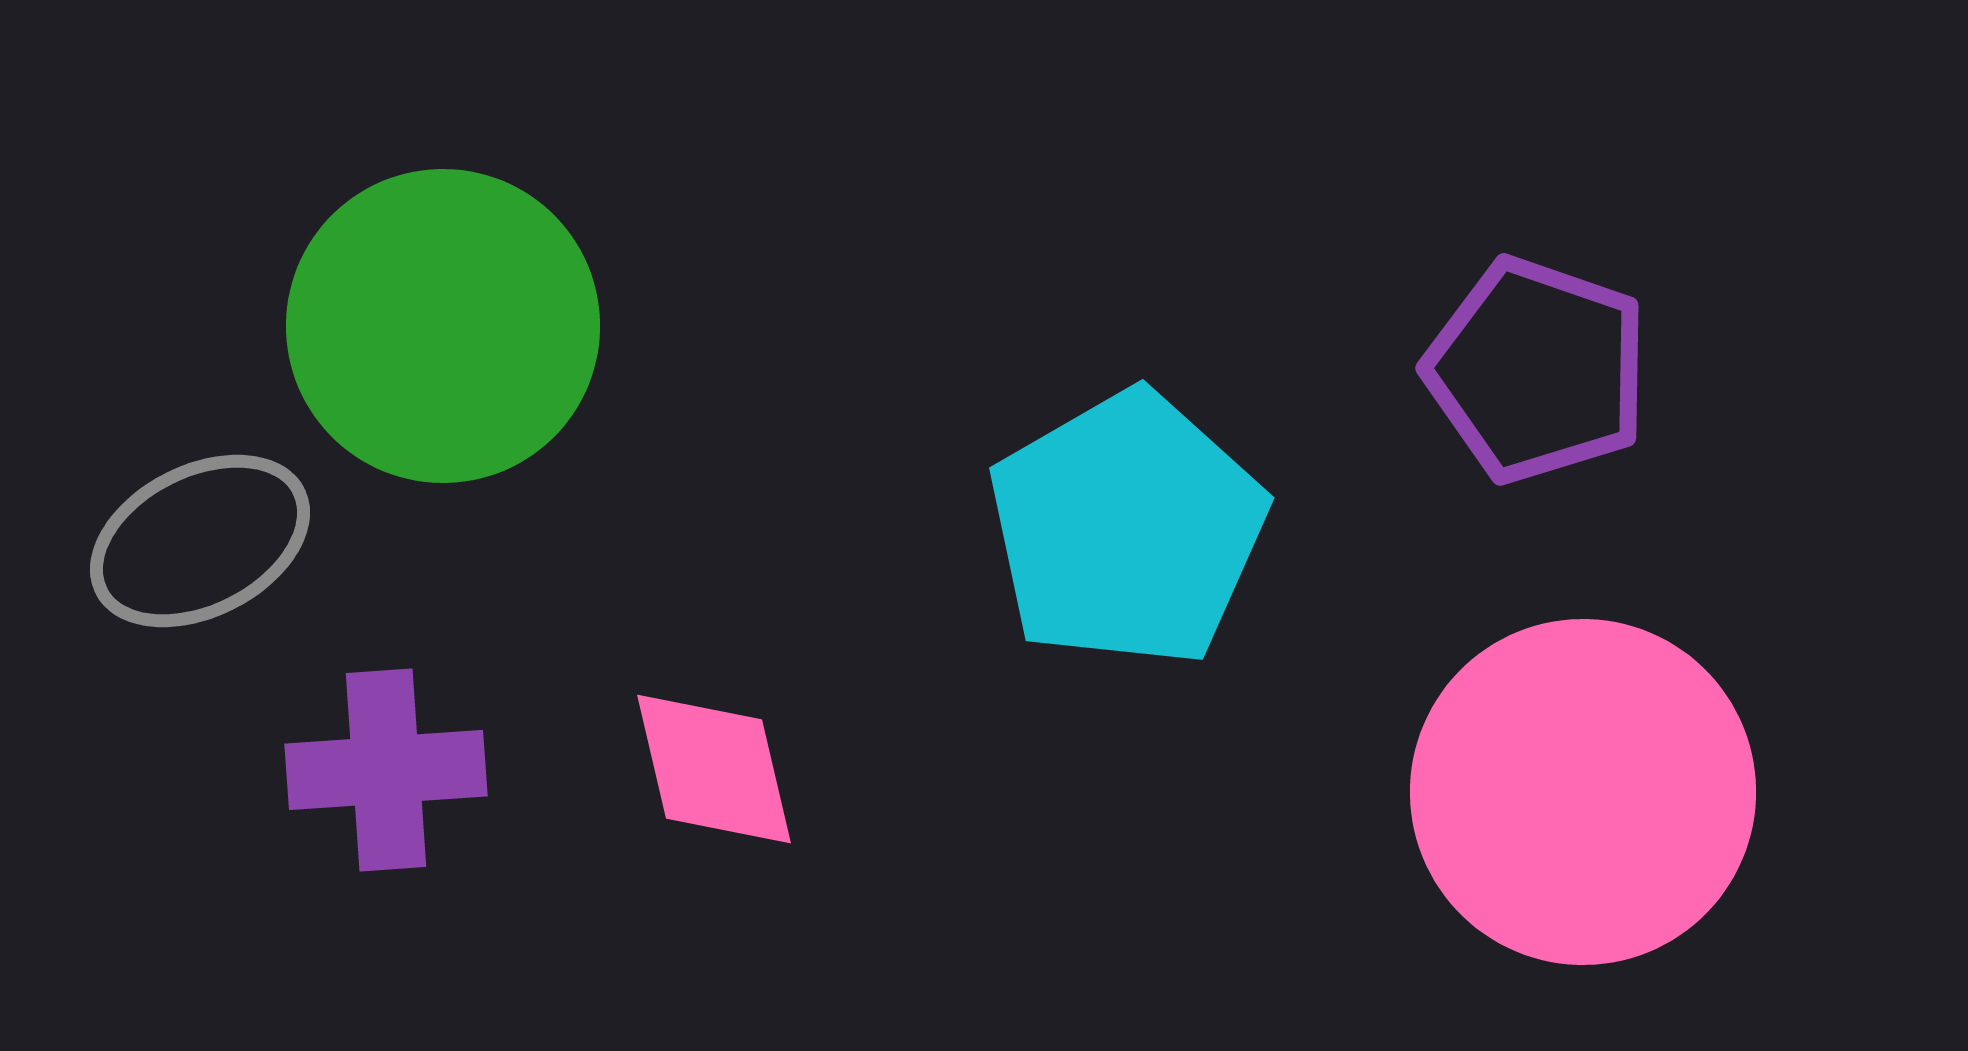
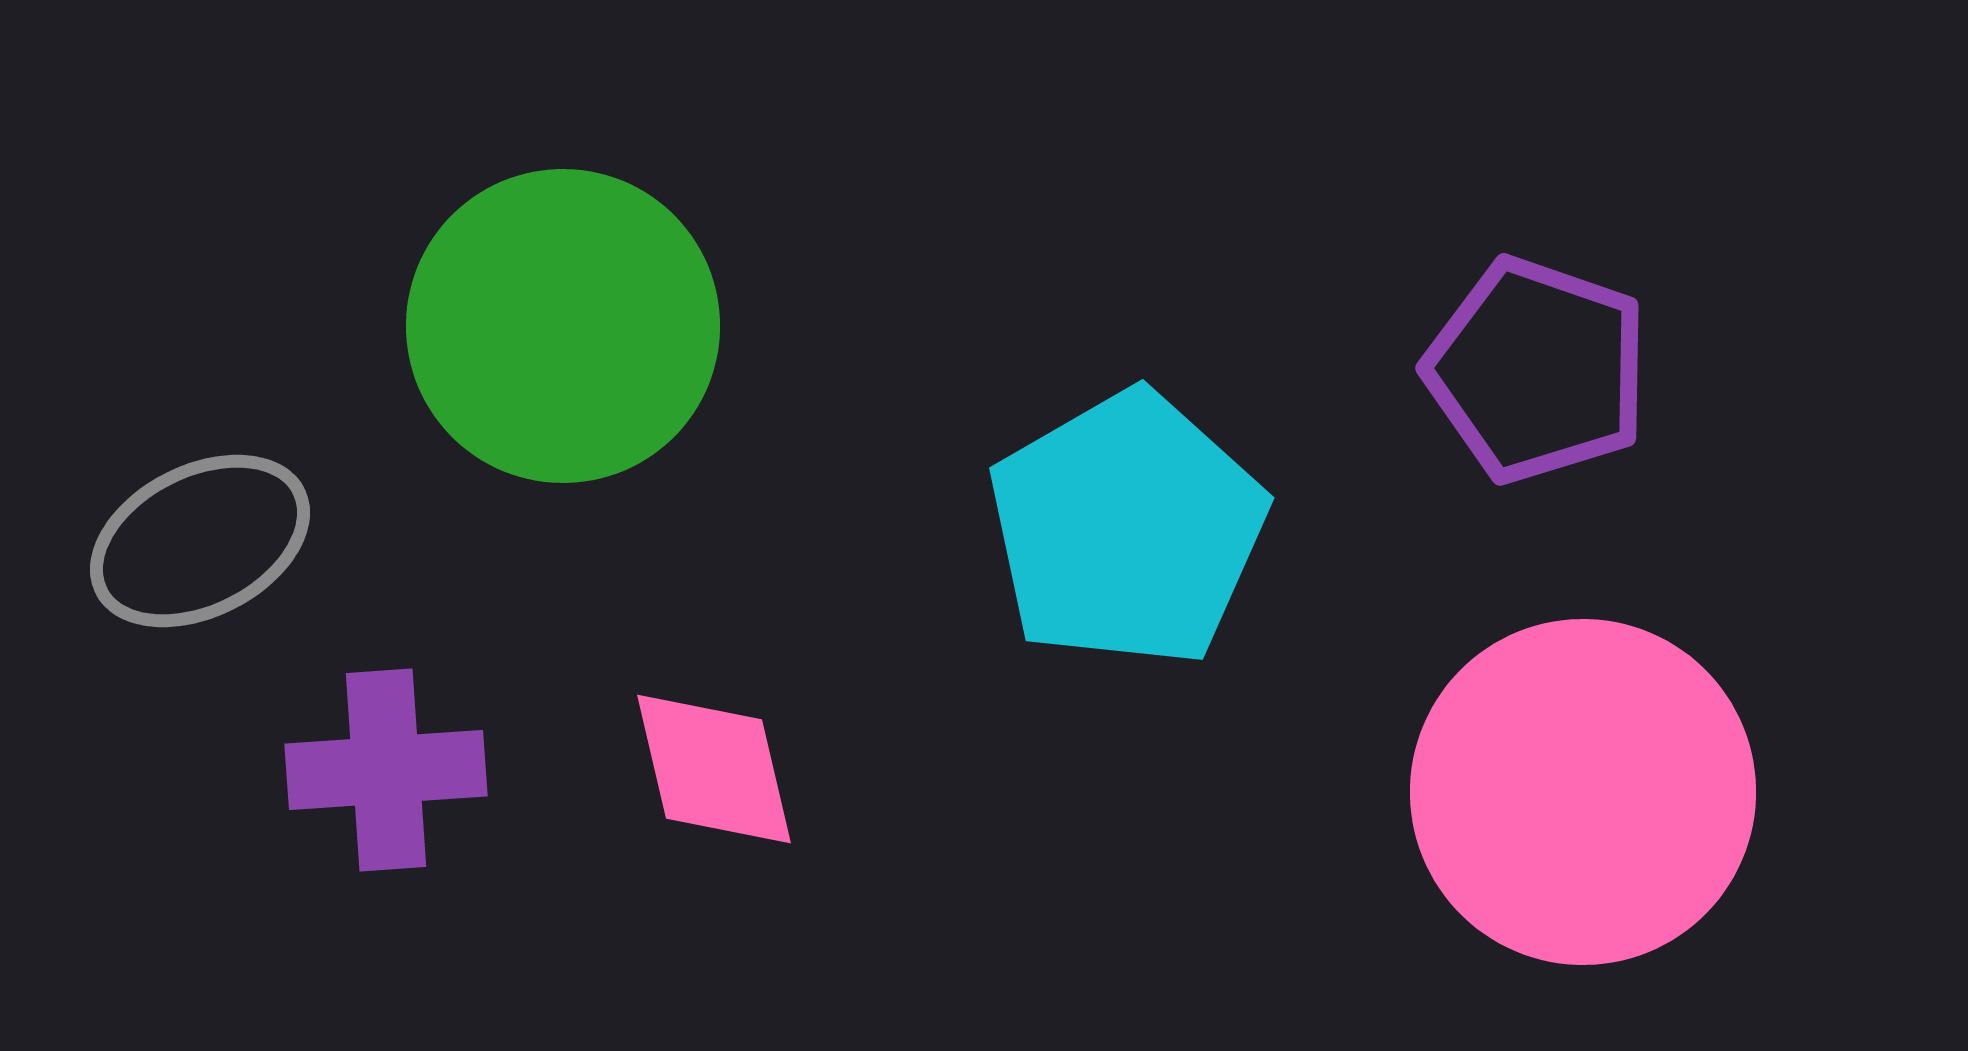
green circle: moved 120 px right
